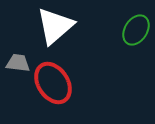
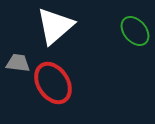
green ellipse: moved 1 px left, 1 px down; rotated 72 degrees counterclockwise
